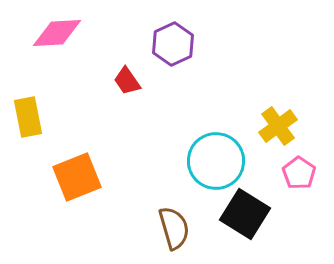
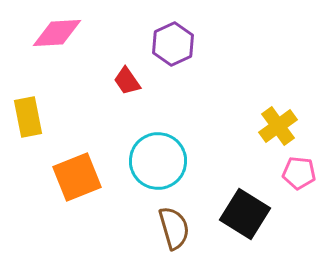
cyan circle: moved 58 px left
pink pentagon: rotated 28 degrees counterclockwise
